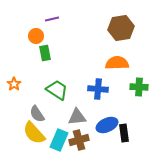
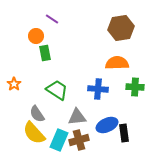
purple line: rotated 48 degrees clockwise
green cross: moved 4 px left
